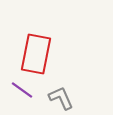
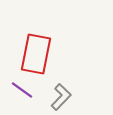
gray L-shape: moved 1 px up; rotated 68 degrees clockwise
